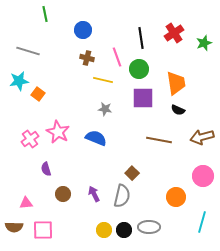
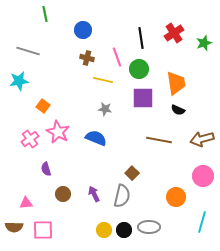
orange square: moved 5 px right, 12 px down
brown arrow: moved 2 px down
